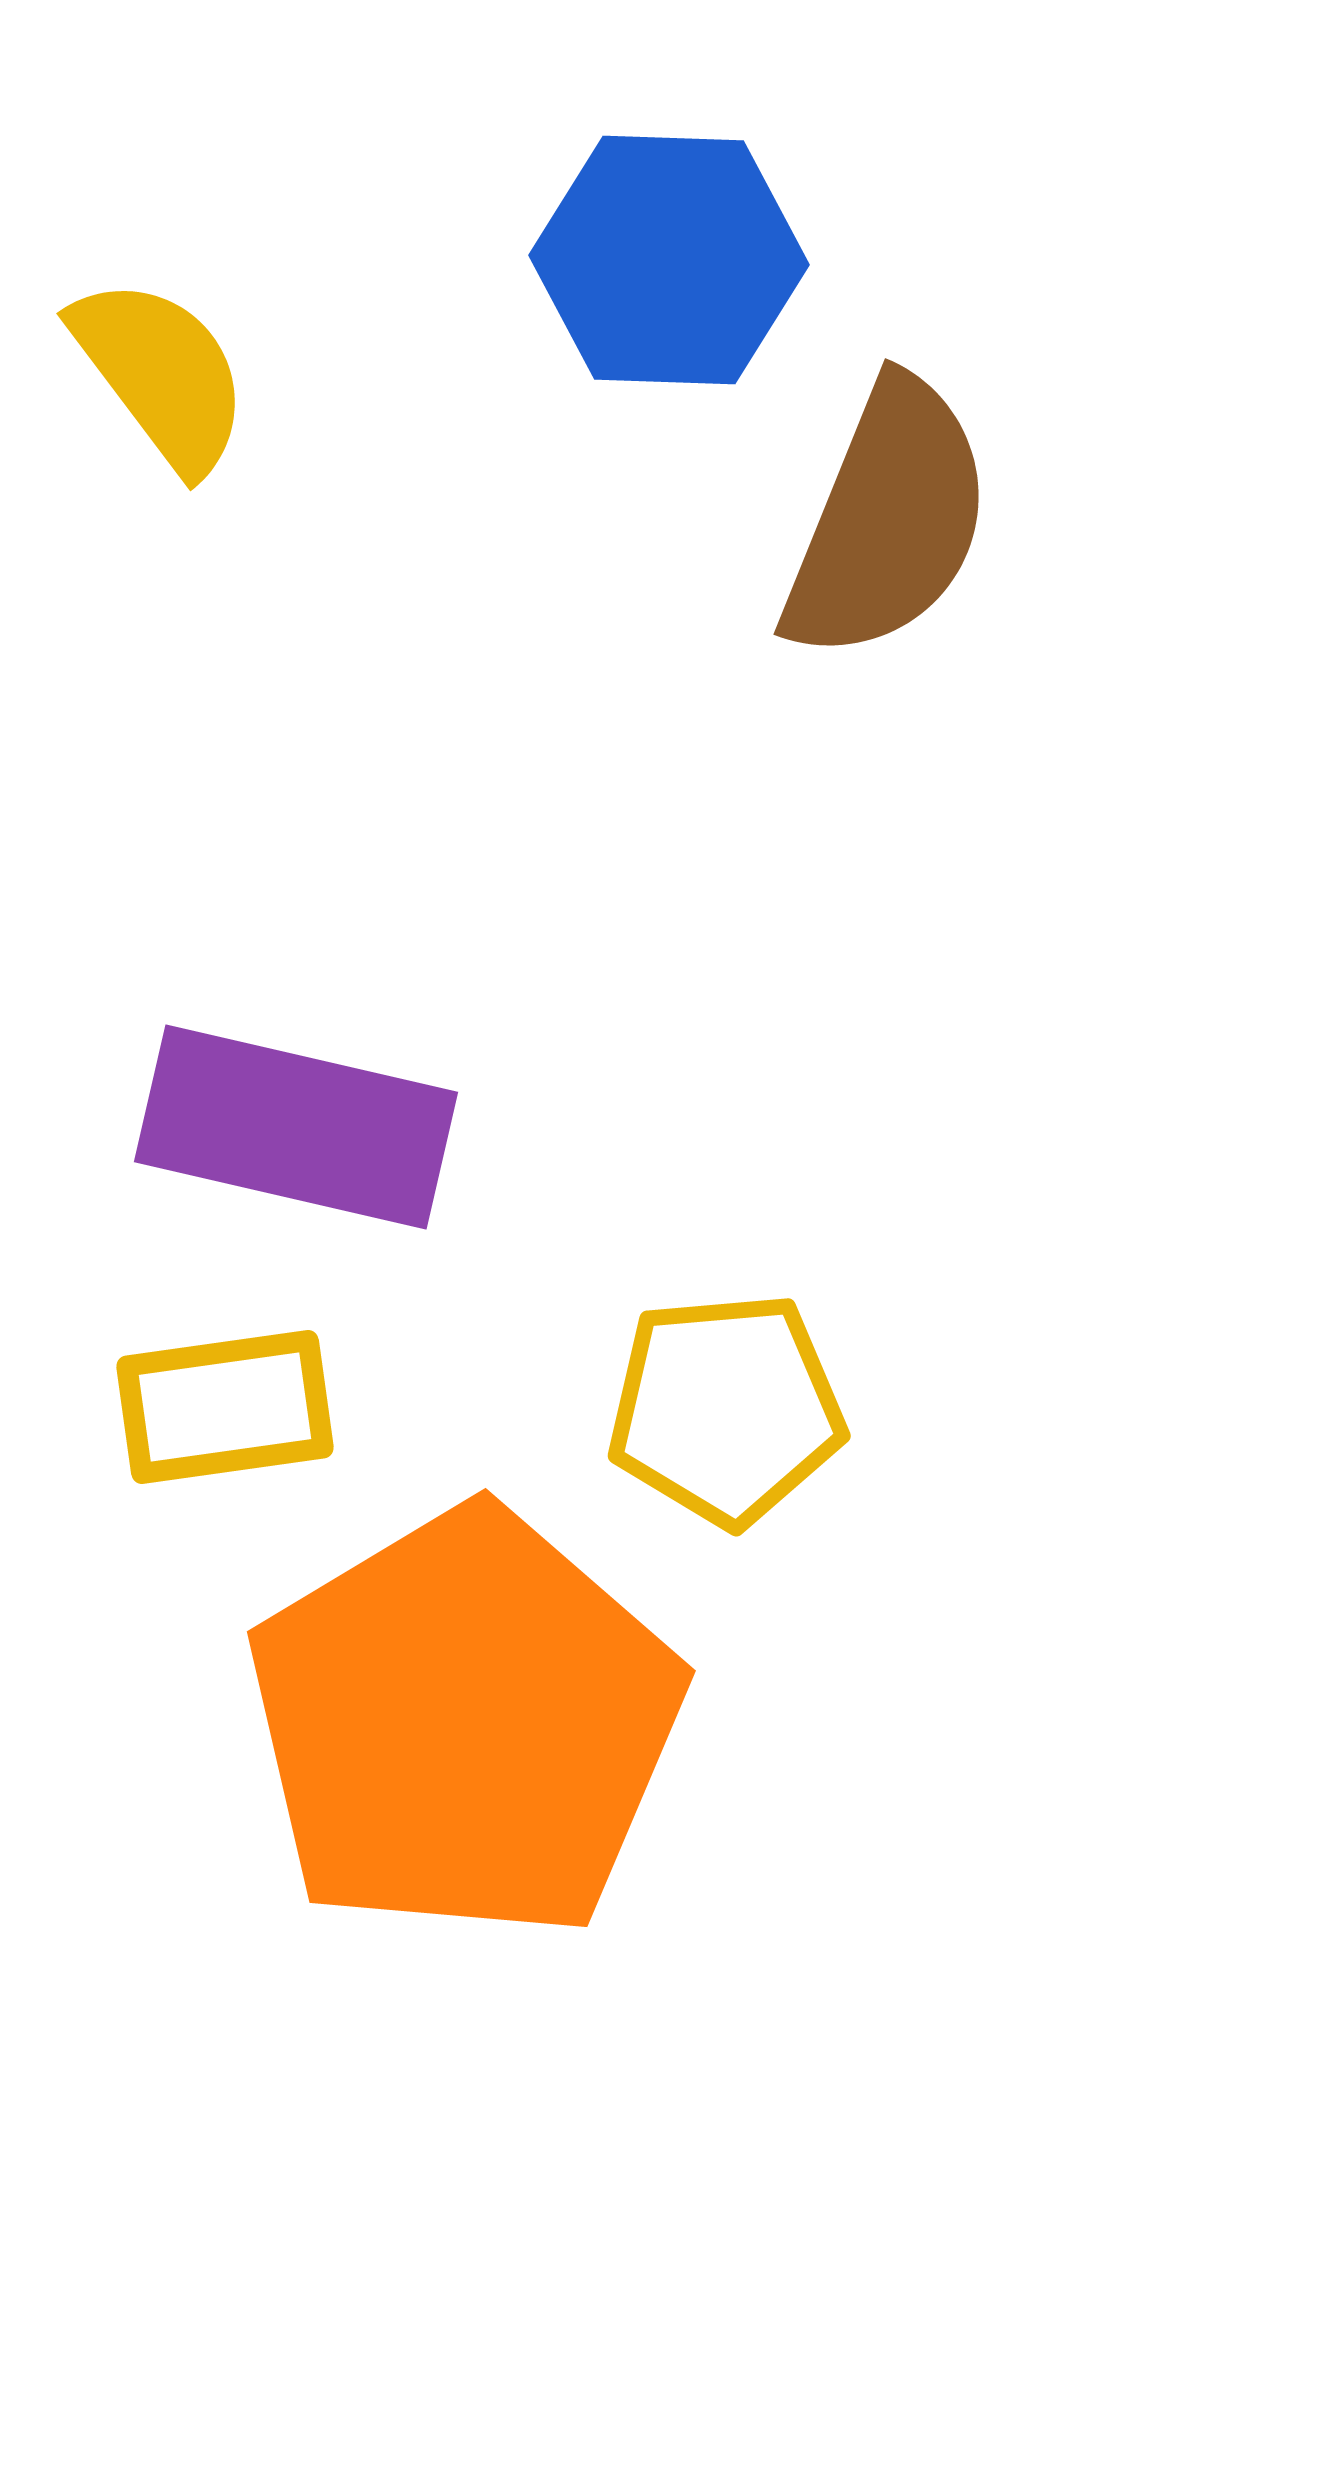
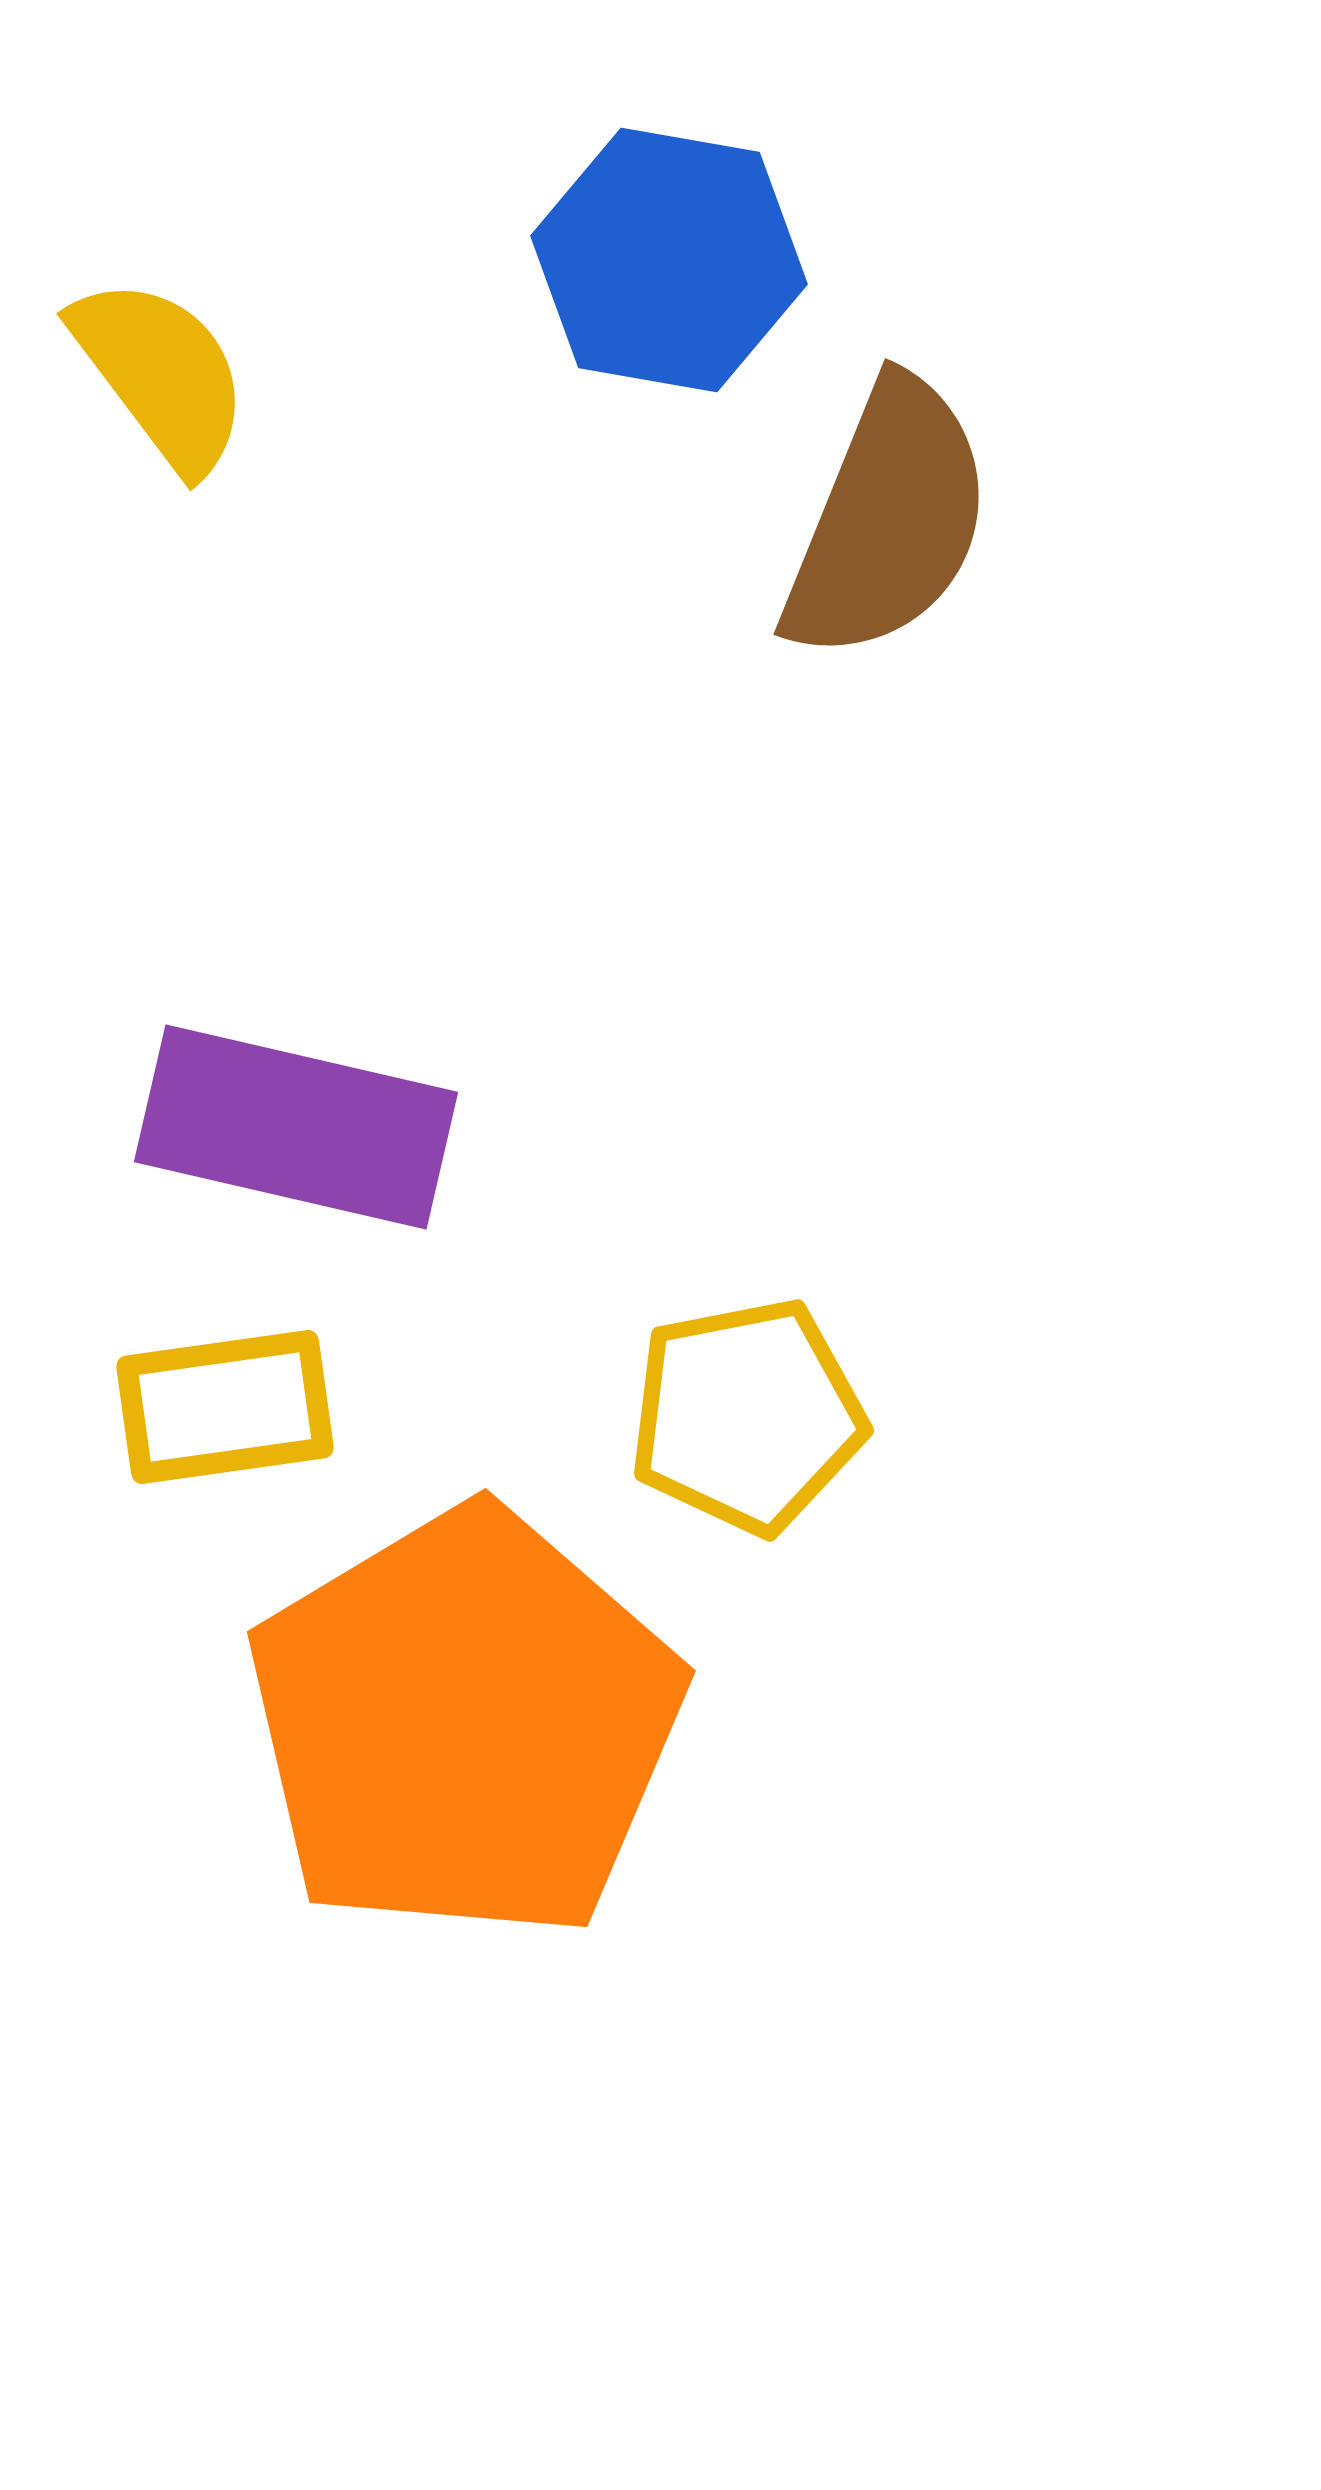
blue hexagon: rotated 8 degrees clockwise
yellow pentagon: moved 21 px right, 7 px down; rotated 6 degrees counterclockwise
